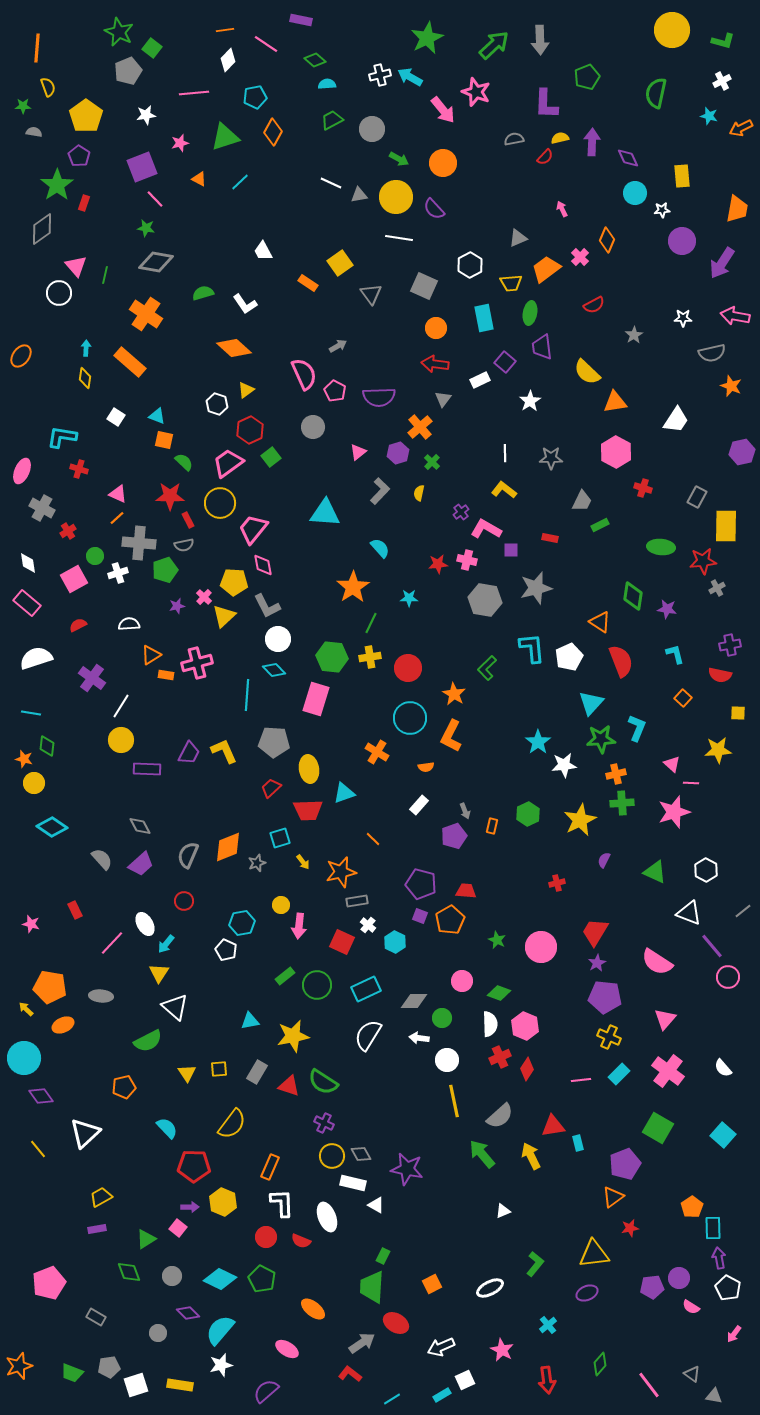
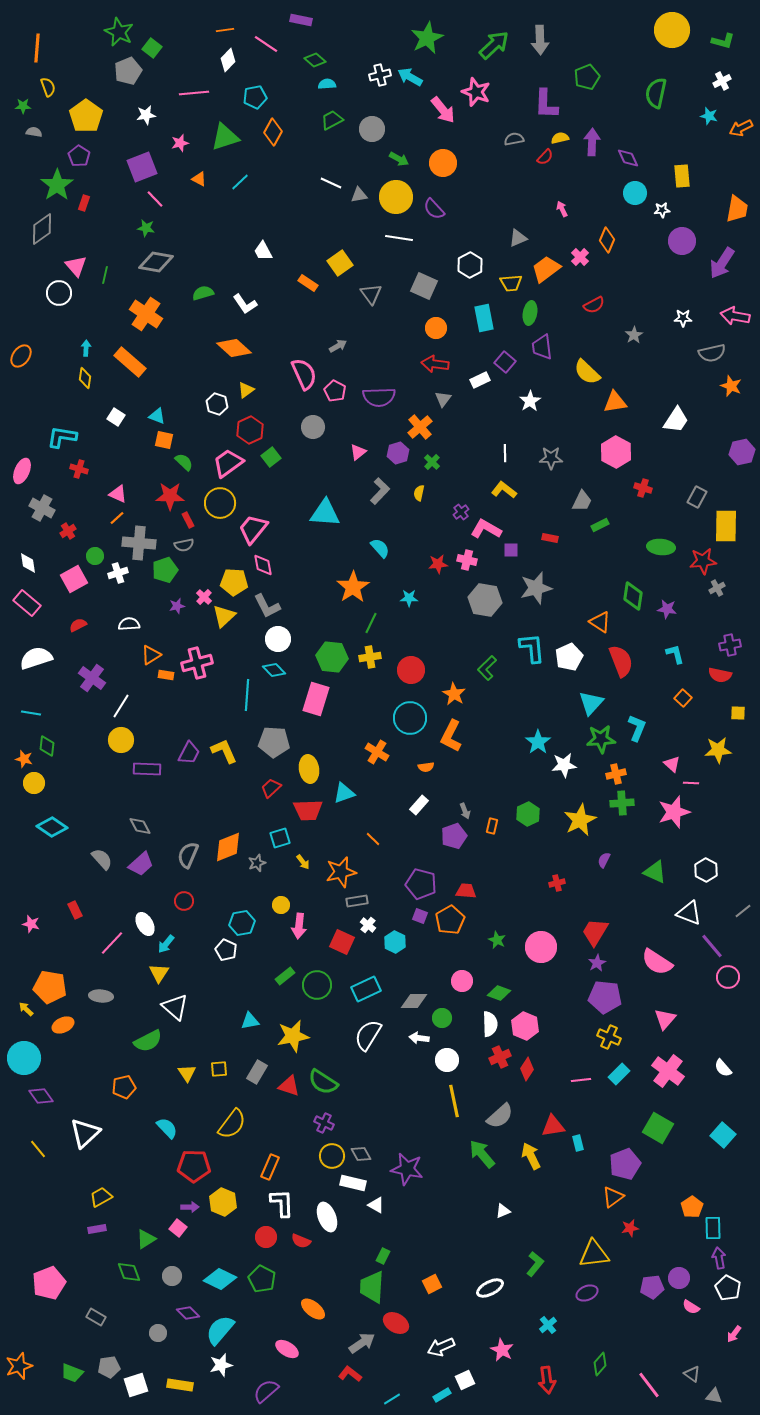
red circle at (408, 668): moved 3 px right, 2 px down
